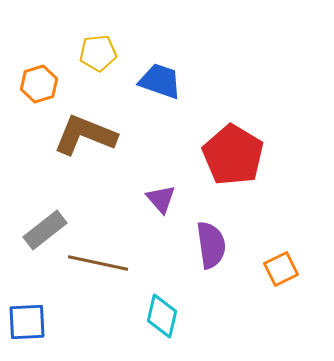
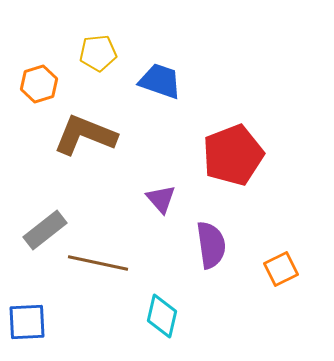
red pentagon: rotated 20 degrees clockwise
